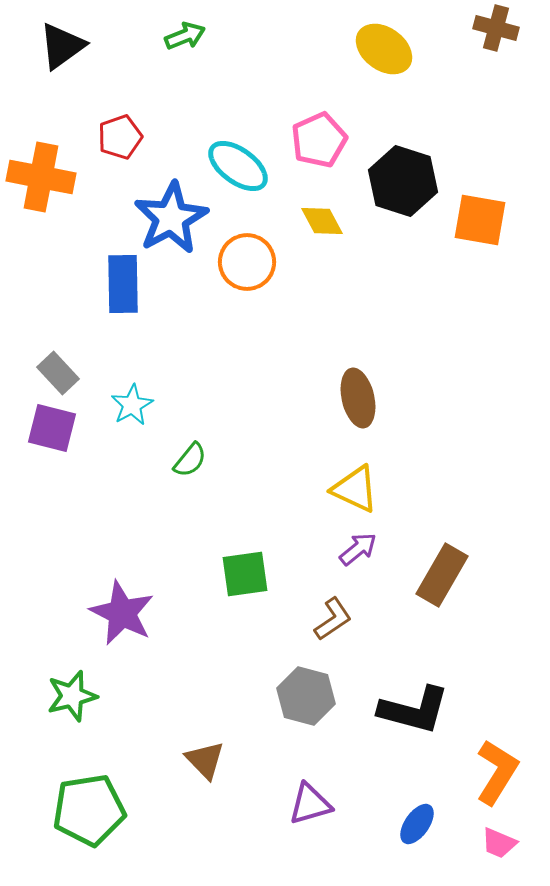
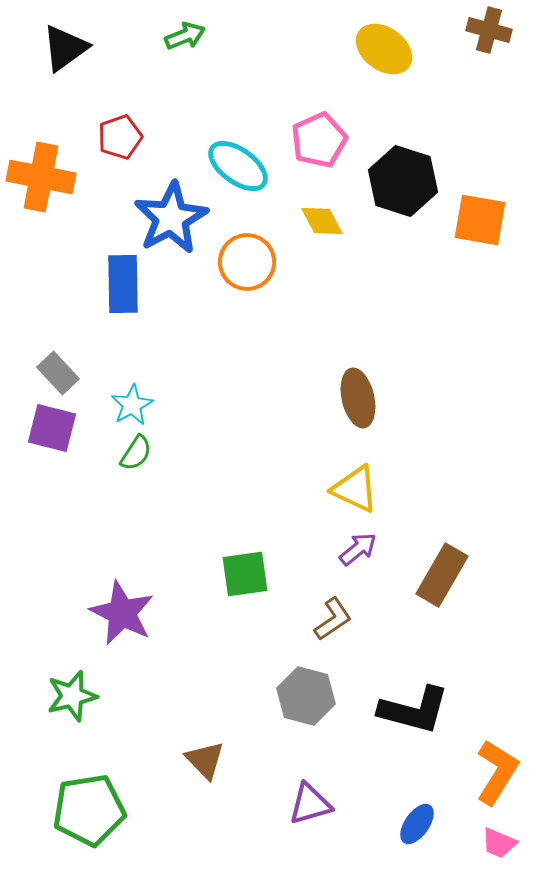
brown cross: moved 7 px left, 2 px down
black triangle: moved 3 px right, 2 px down
green semicircle: moved 54 px left, 7 px up; rotated 6 degrees counterclockwise
